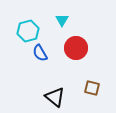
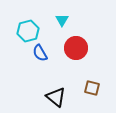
black triangle: moved 1 px right
